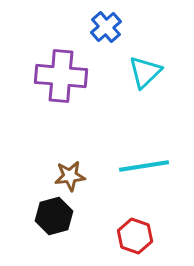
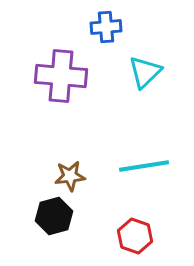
blue cross: rotated 36 degrees clockwise
